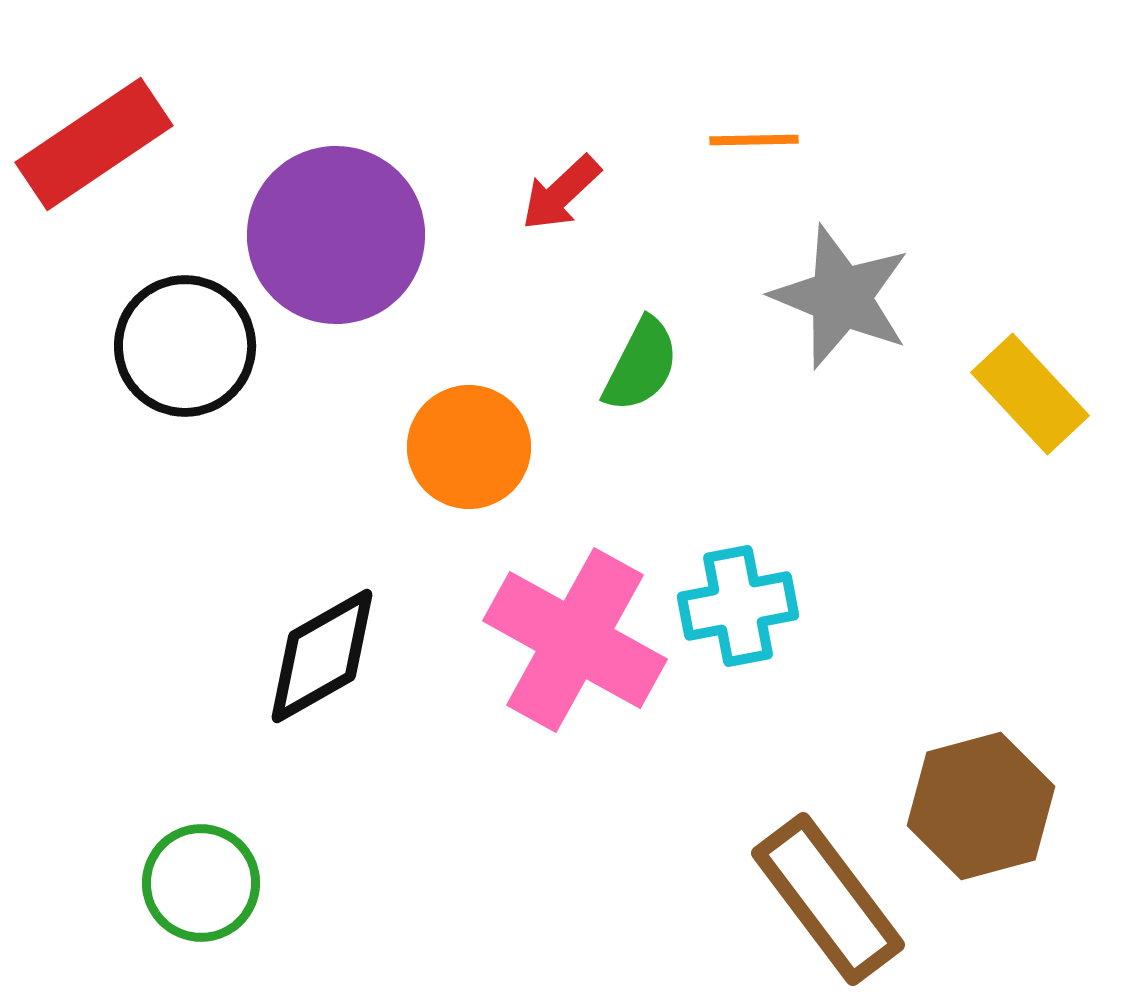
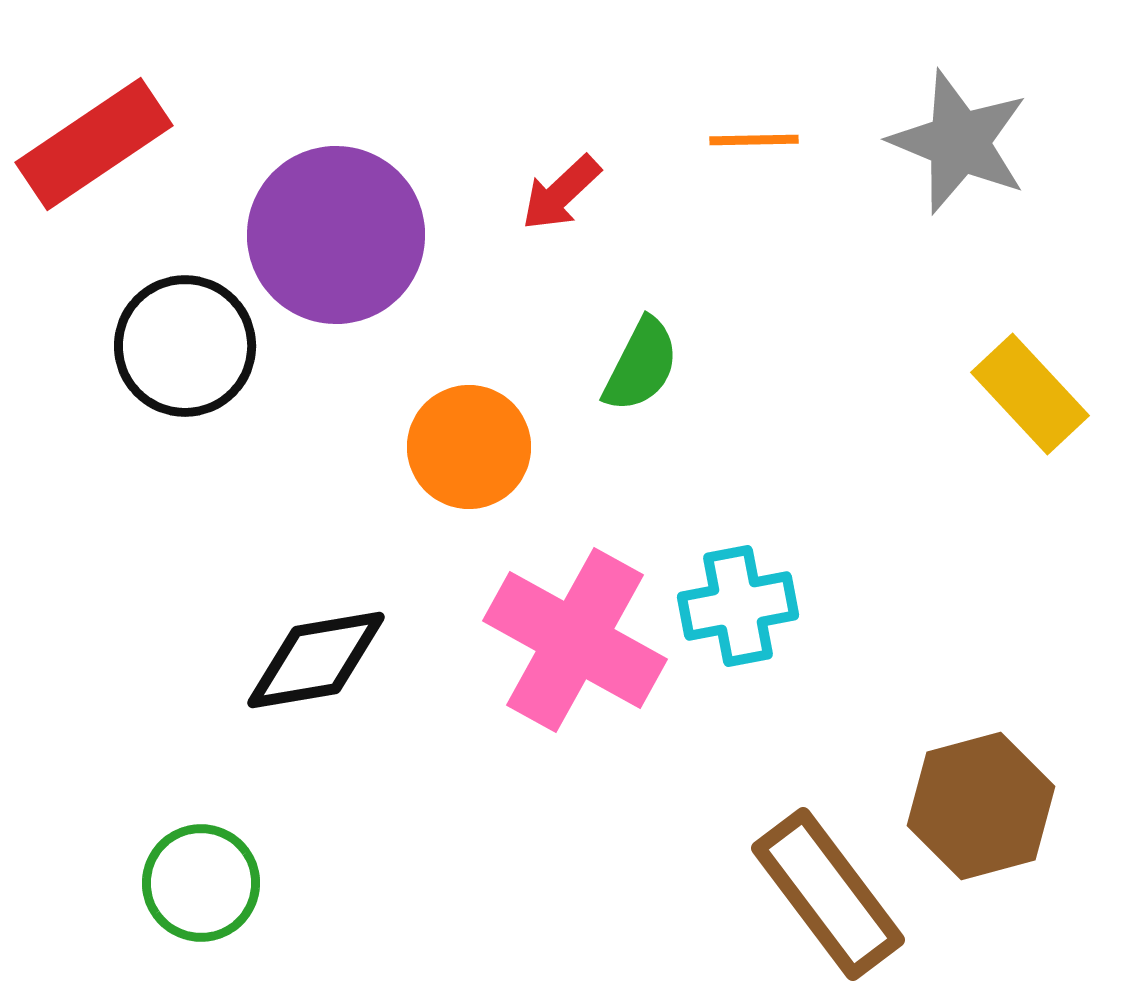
gray star: moved 118 px right, 155 px up
black diamond: moved 6 px left, 4 px down; rotated 20 degrees clockwise
brown rectangle: moved 5 px up
